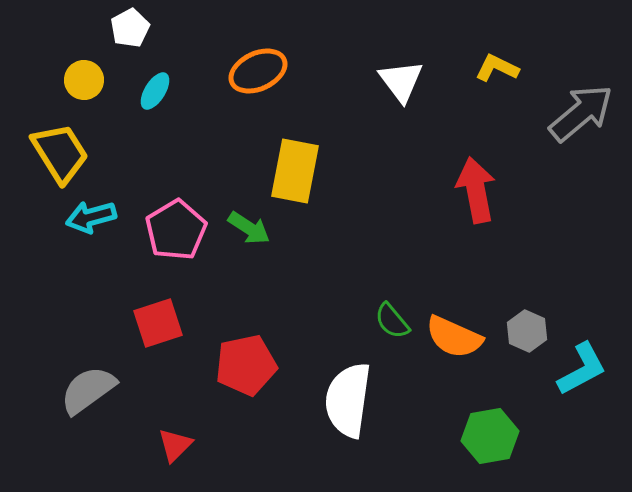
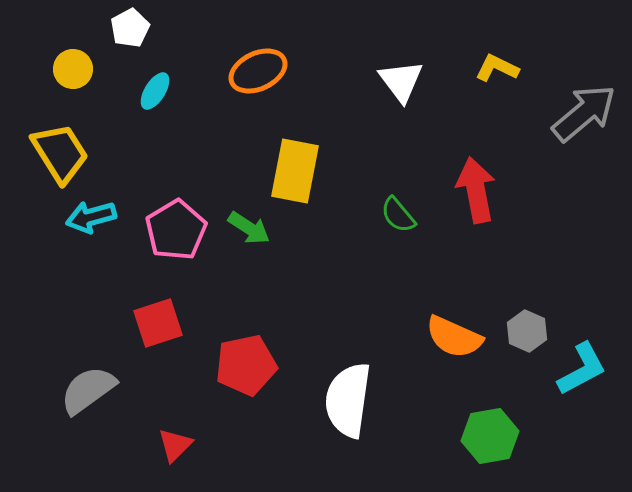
yellow circle: moved 11 px left, 11 px up
gray arrow: moved 3 px right
green semicircle: moved 6 px right, 106 px up
